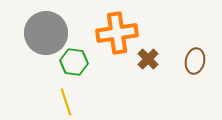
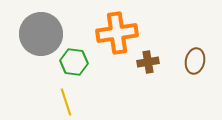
gray circle: moved 5 px left, 1 px down
brown cross: moved 3 px down; rotated 35 degrees clockwise
